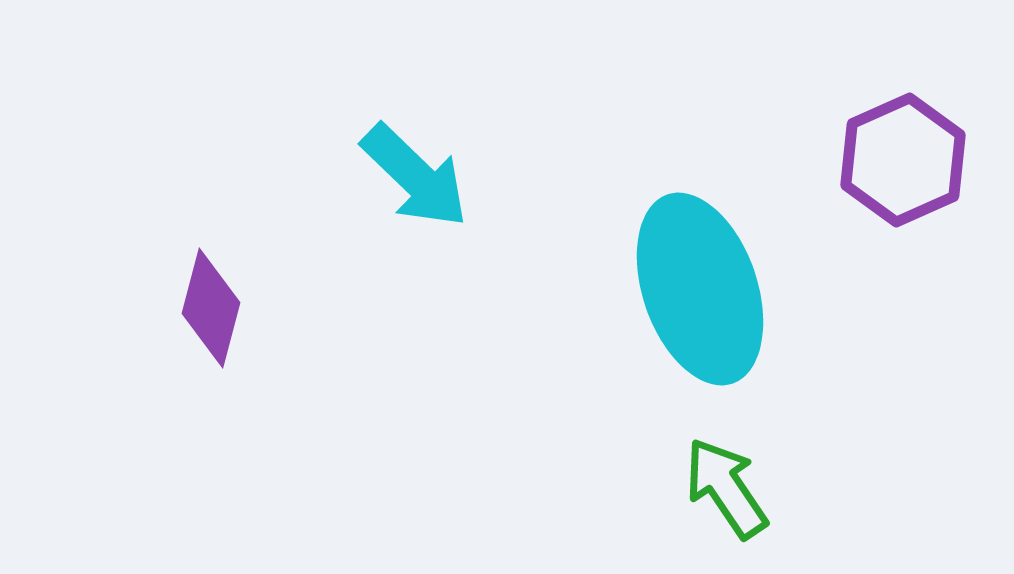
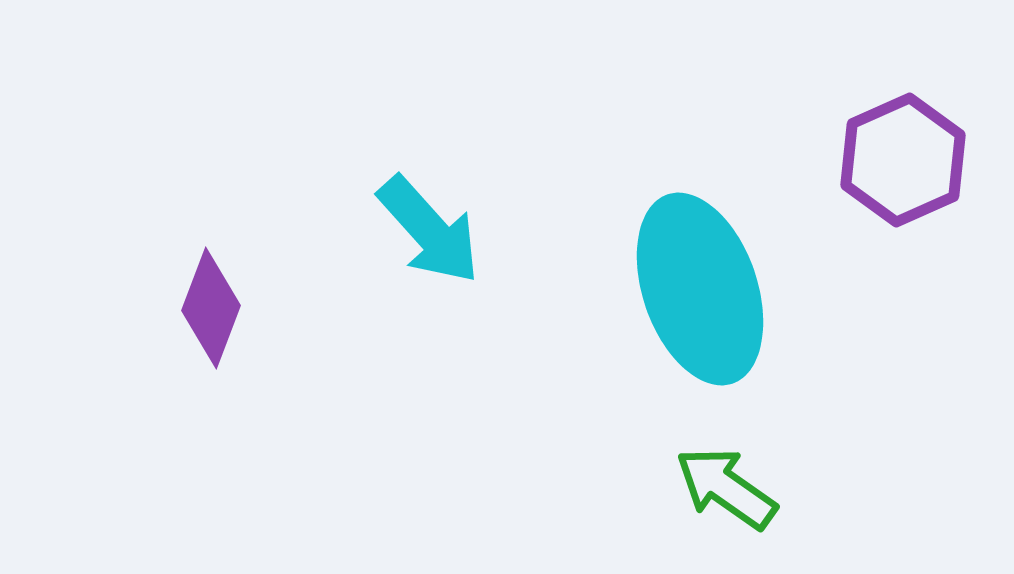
cyan arrow: moved 14 px right, 54 px down; rotated 4 degrees clockwise
purple diamond: rotated 6 degrees clockwise
green arrow: rotated 21 degrees counterclockwise
